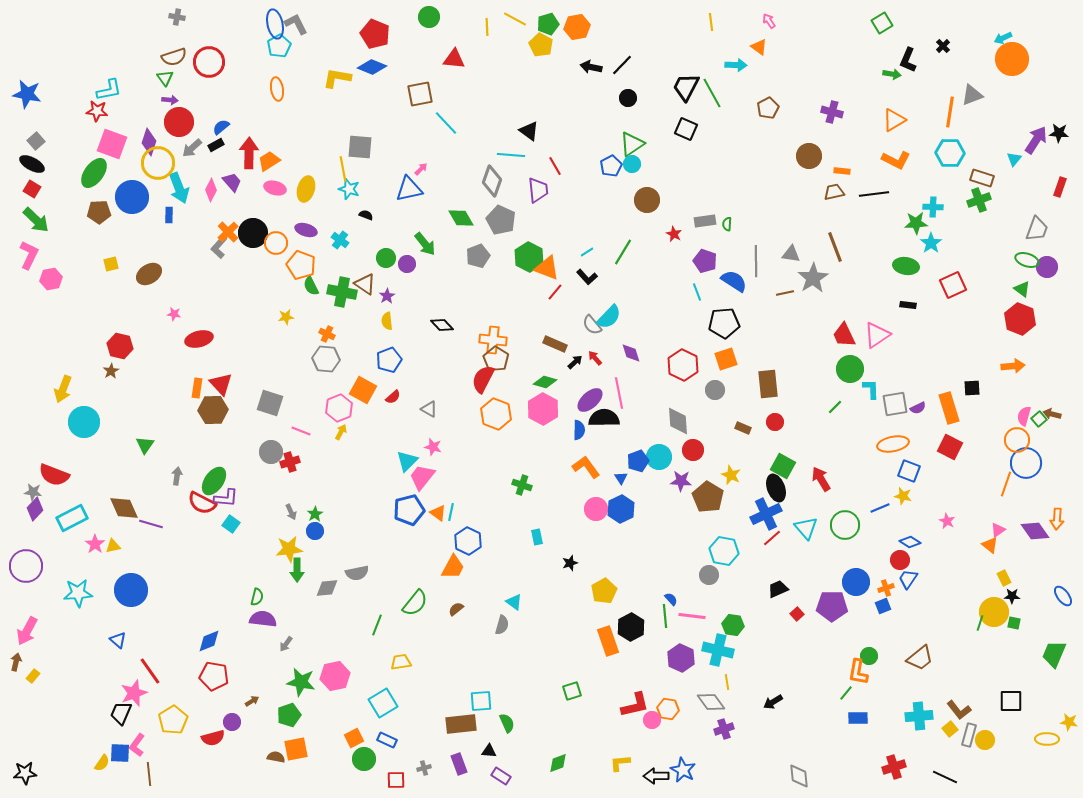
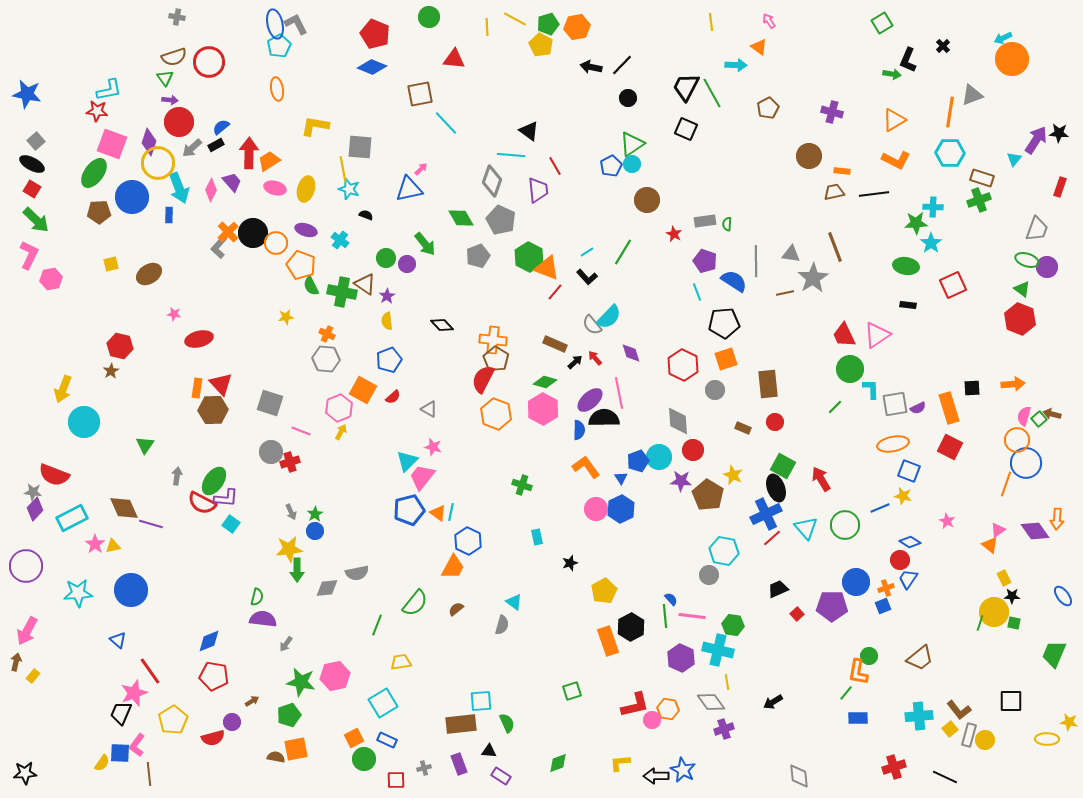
yellow L-shape at (337, 78): moved 22 px left, 48 px down
orange arrow at (1013, 366): moved 18 px down
yellow star at (731, 475): moved 2 px right
brown pentagon at (708, 497): moved 2 px up
